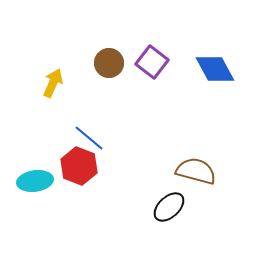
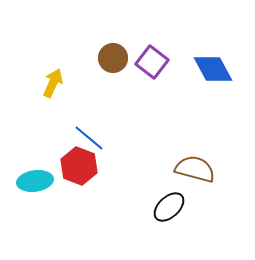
brown circle: moved 4 px right, 5 px up
blue diamond: moved 2 px left
brown semicircle: moved 1 px left, 2 px up
